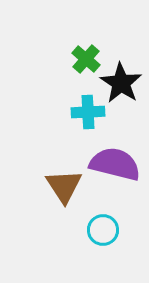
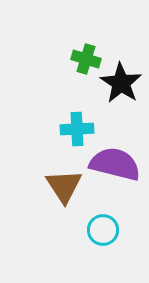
green cross: rotated 24 degrees counterclockwise
cyan cross: moved 11 px left, 17 px down
